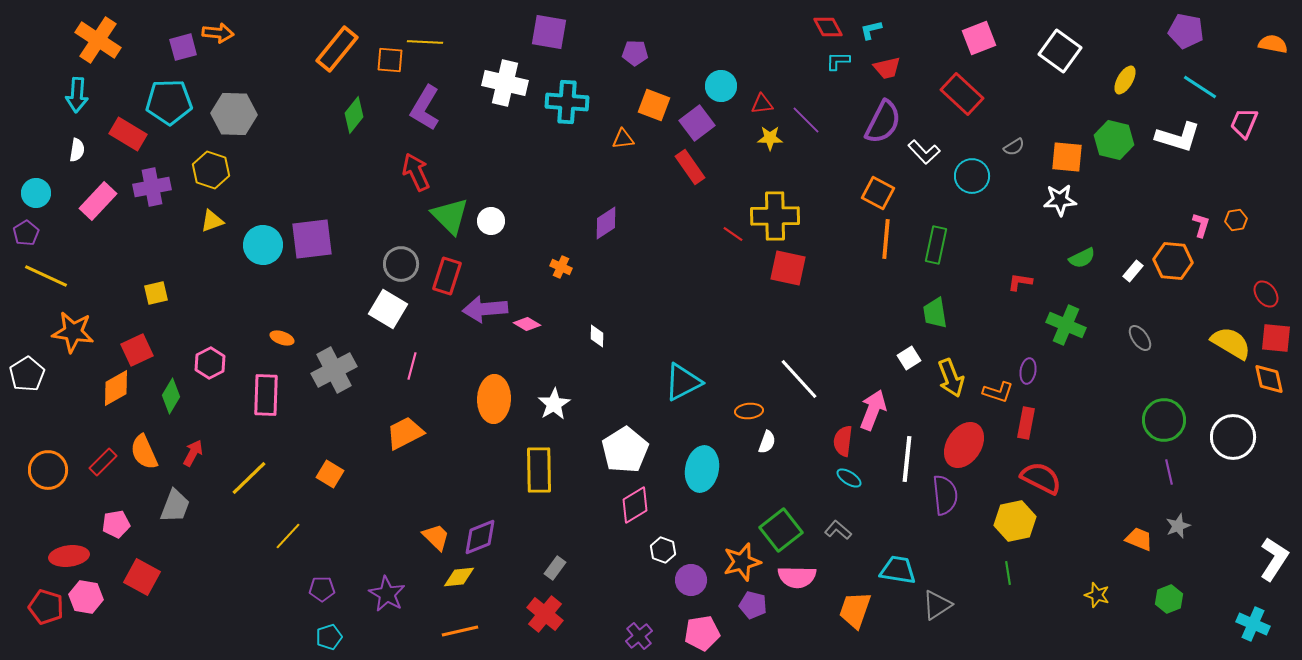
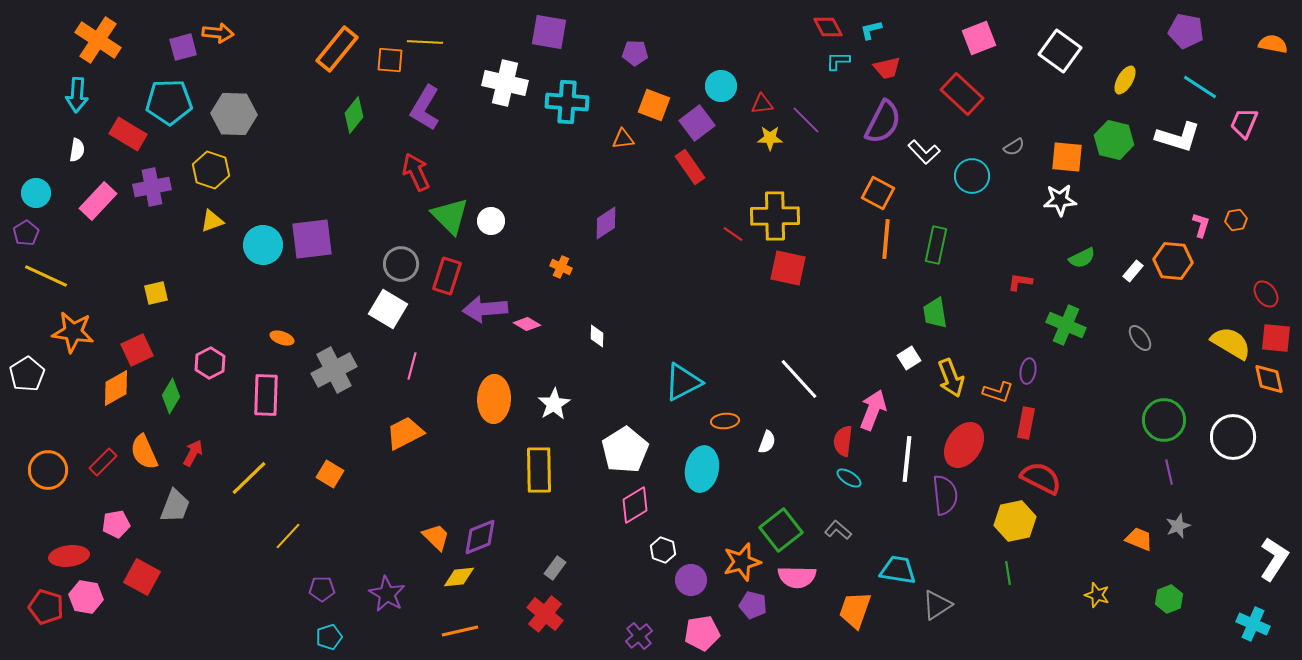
orange ellipse at (749, 411): moved 24 px left, 10 px down
